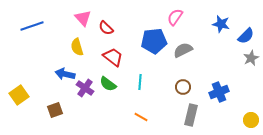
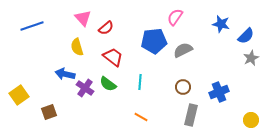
red semicircle: rotated 84 degrees counterclockwise
brown square: moved 6 px left, 2 px down
